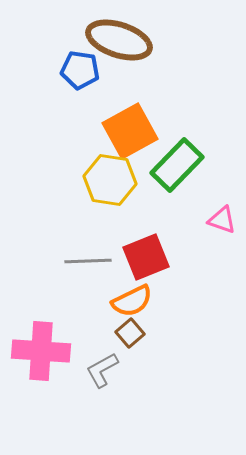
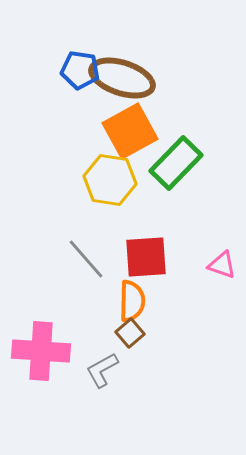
brown ellipse: moved 3 px right, 38 px down
green rectangle: moved 1 px left, 2 px up
pink triangle: moved 45 px down
red square: rotated 18 degrees clockwise
gray line: moved 2 px left, 2 px up; rotated 51 degrees clockwise
orange semicircle: rotated 63 degrees counterclockwise
